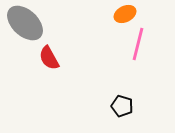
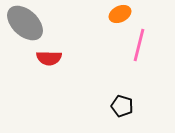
orange ellipse: moved 5 px left
pink line: moved 1 px right, 1 px down
red semicircle: rotated 60 degrees counterclockwise
